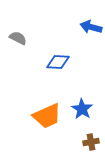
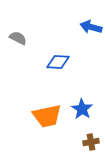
orange trapezoid: rotated 12 degrees clockwise
